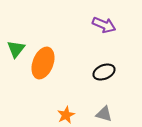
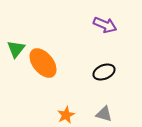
purple arrow: moved 1 px right
orange ellipse: rotated 60 degrees counterclockwise
